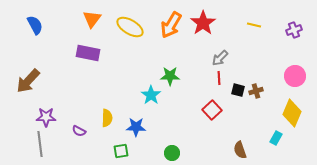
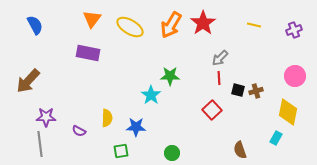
yellow diamond: moved 4 px left, 1 px up; rotated 12 degrees counterclockwise
